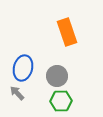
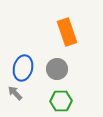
gray circle: moved 7 px up
gray arrow: moved 2 px left
